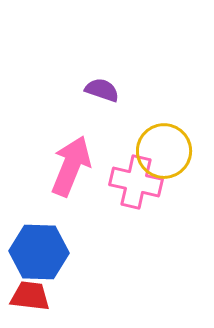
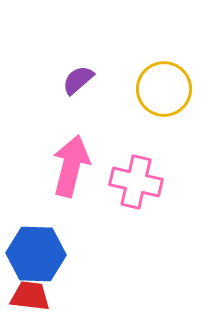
purple semicircle: moved 24 px left, 10 px up; rotated 60 degrees counterclockwise
yellow circle: moved 62 px up
pink arrow: rotated 8 degrees counterclockwise
blue hexagon: moved 3 px left, 2 px down
